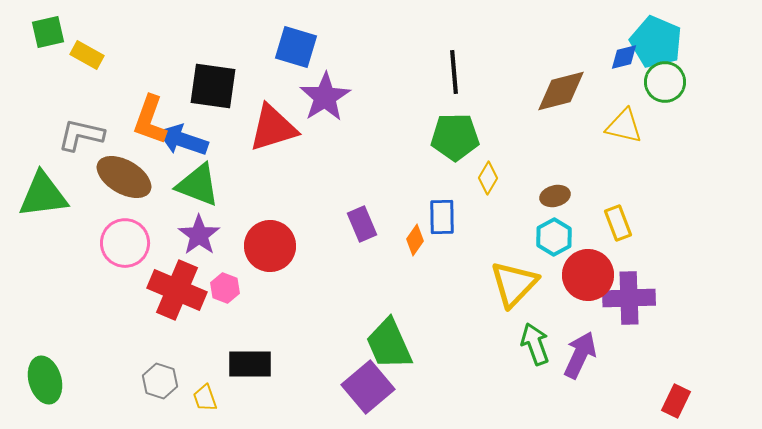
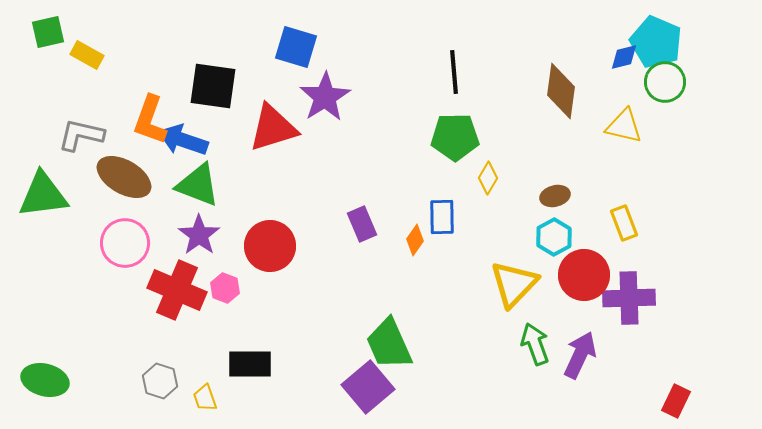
brown diamond at (561, 91): rotated 68 degrees counterclockwise
yellow rectangle at (618, 223): moved 6 px right
red circle at (588, 275): moved 4 px left
green ellipse at (45, 380): rotated 60 degrees counterclockwise
